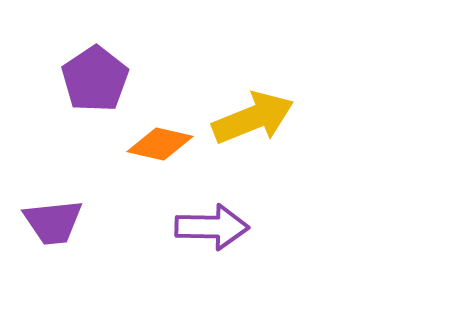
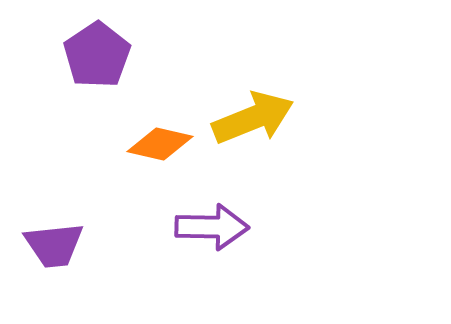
purple pentagon: moved 2 px right, 24 px up
purple trapezoid: moved 1 px right, 23 px down
